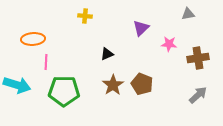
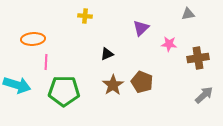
brown pentagon: moved 2 px up
gray arrow: moved 6 px right
